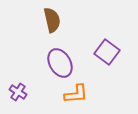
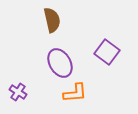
orange L-shape: moved 1 px left, 1 px up
